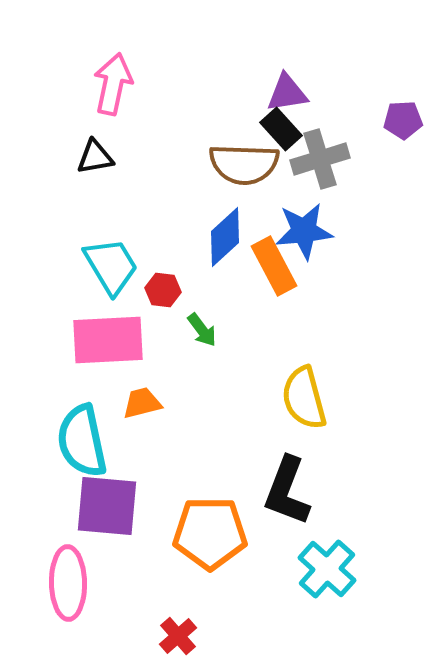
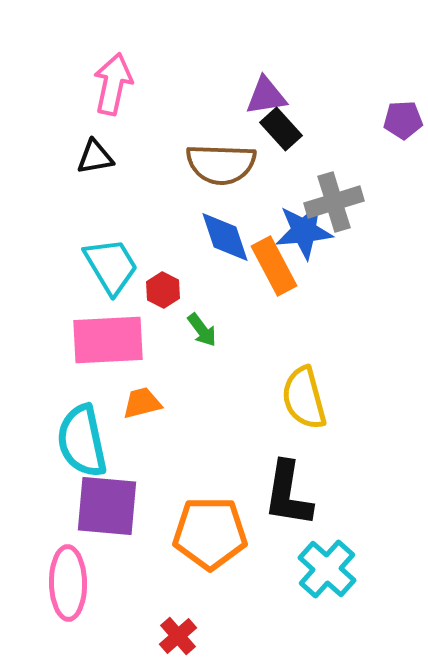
purple triangle: moved 21 px left, 3 px down
gray cross: moved 14 px right, 43 px down
brown semicircle: moved 23 px left
blue diamond: rotated 66 degrees counterclockwise
red hexagon: rotated 20 degrees clockwise
black L-shape: moved 1 px right, 3 px down; rotated 12 degrees counterclockwise
